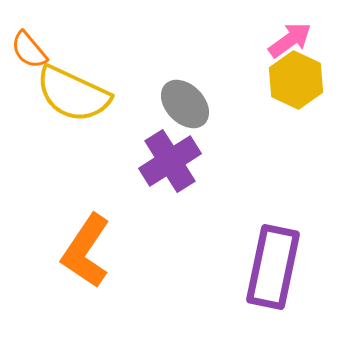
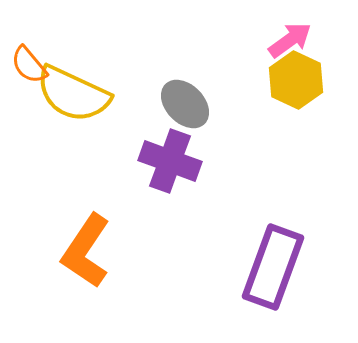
orange semicircle: moved 15 px down
purple cross: rotated 38 degrees counterclockwise
purple rectangle: rotated 8 degrees clockwise
